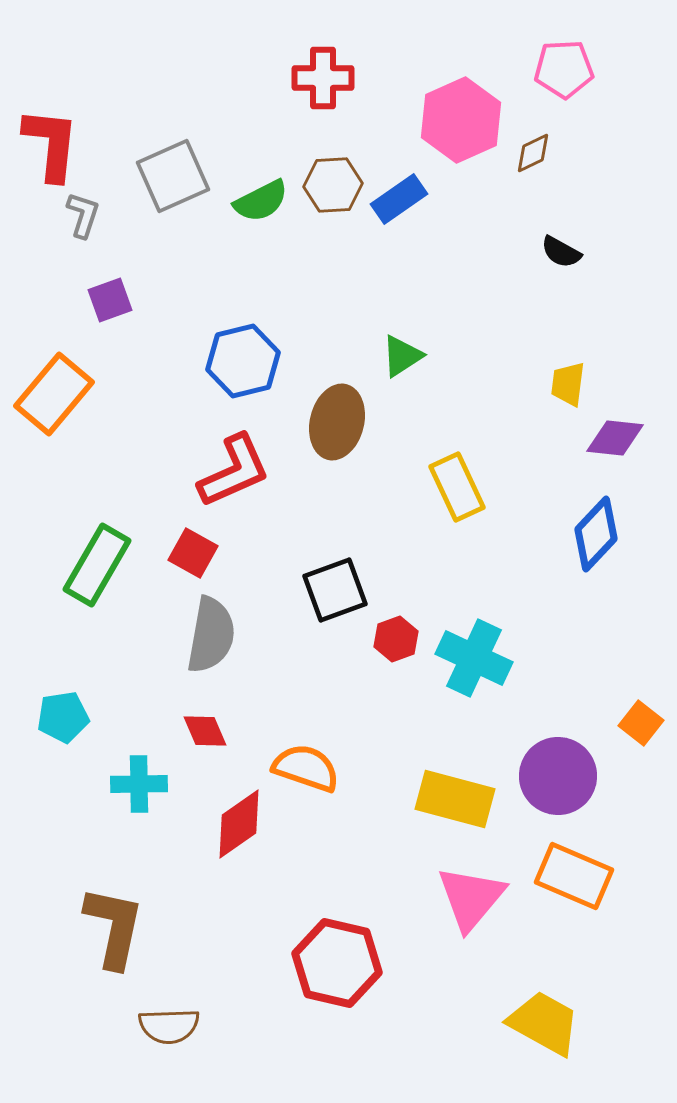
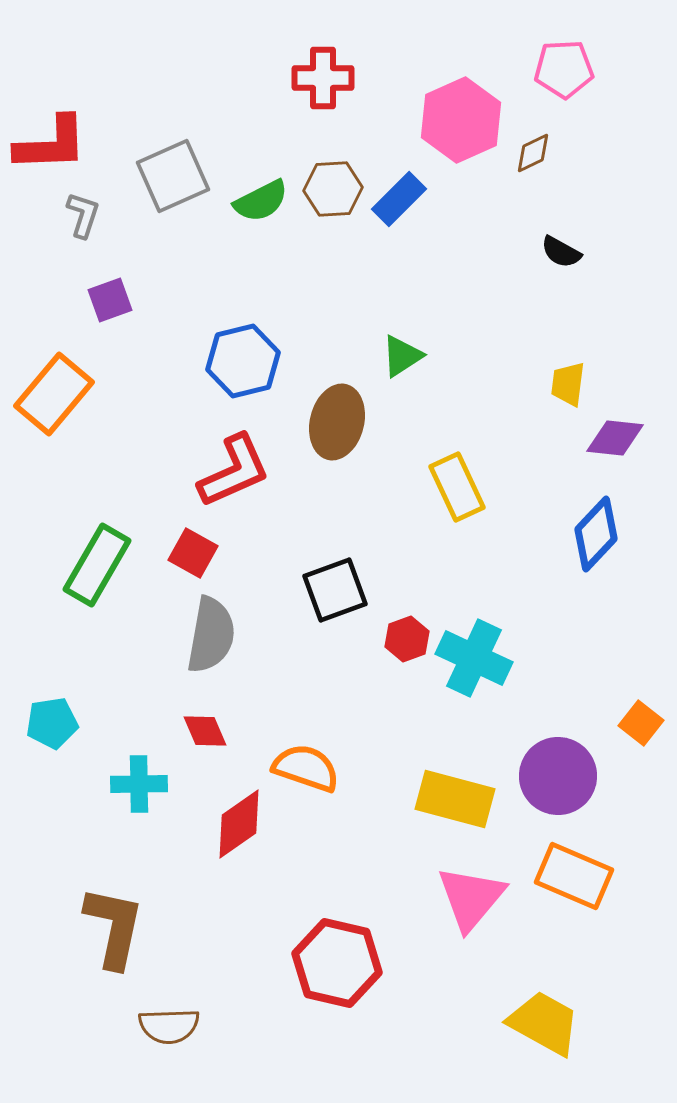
red L-shape at (51, 144): rotated 82 degrees clockwise
brown hexagon at (333, 185): moved 4 px down
blue rectangle at (399, 199): rotated 10 degrees counterclockwise
red hexagon at (396, 639): moved 11 px right
cyan pentagon at (63, 717): moved 11 px left, 6 px down
